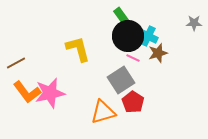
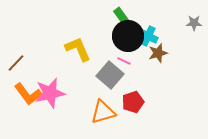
yellow L-shape: rotated 8 degrees counterclockwise
pink line: moved 9 px left, 3 px down
brown line: rotated 18 degrees counterclockwise
gray square: moved 11 px left, 5 px up; rotated 16 degrees counterclockwise
orange L-shape: moved 1 px right, 2 px down
red pentagon: rotated 20 degrees clockwise
